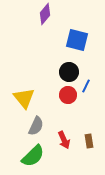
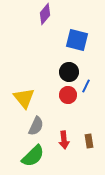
red arrow: rotated 18 degrees clockwise
